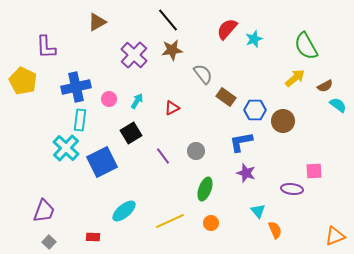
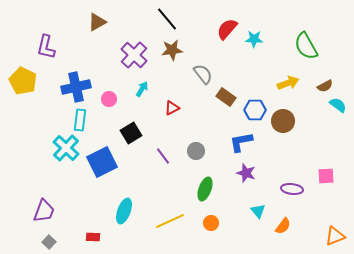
black line: moved 1 px left, 1 px up
cyan star: rotated 24 degrees clockwise
purple L-shape: rotated 15 degrees clockwise
yellow arrow: moved 7 px left, 5 px down; rotated 20 degrees clockwise
cyan arrow: moved 5 px right, 12 px up
pink square: moved 12 px right, 5 px down
cyan ellipse: rotated 30 degrees counterclockwise
orange semicircle: moved 8 px right, 4 px up; rotated 60 degrees clockwise
